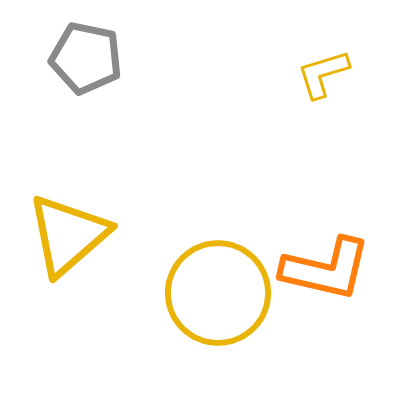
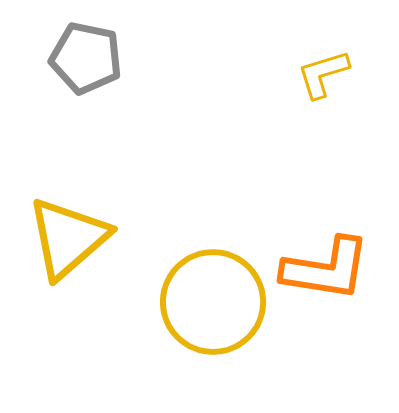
yellow triangle: moved 3 px down
orange L-shape: rotated 4 degrees counterclockwise
yellow circle: moved 5 px left, 9 px down
